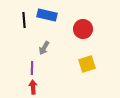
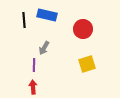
purple line: moved 2 px right, 3 px up
